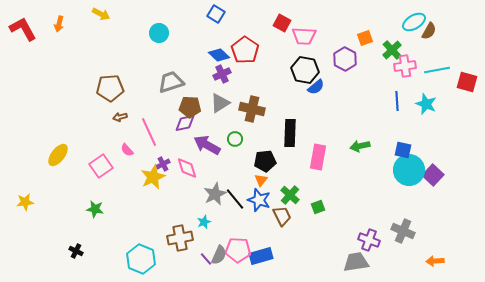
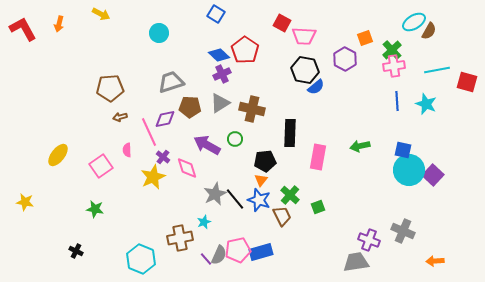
pink cross at (405, 66): moved 11 px left
purple diamond at (185, 123): moved 20 px left, 4 px up
pink semicircle at (127, 150): rotated 40 degrees clockwise
purple cross at (163, 164): moved 7 px up; rotated 24 degrees counterclockwise
yellow star at (25, 202): rotated 18 degrees clockwise
pink pentagon at (238, 250): rotated 15 degrees counterclockwise
blue rectangle at (261, 256): moved 4 px up
